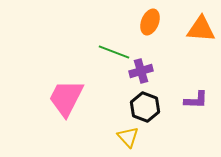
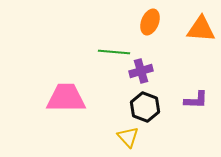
green line: rotated 16 degrees counterclockwise
pink trapezoid: rotated 63 degrees clockwise
